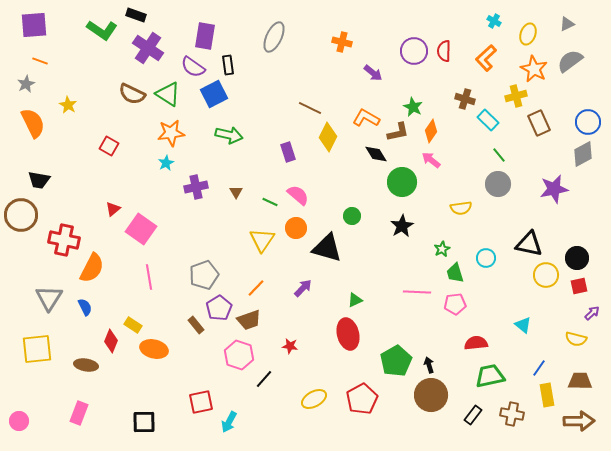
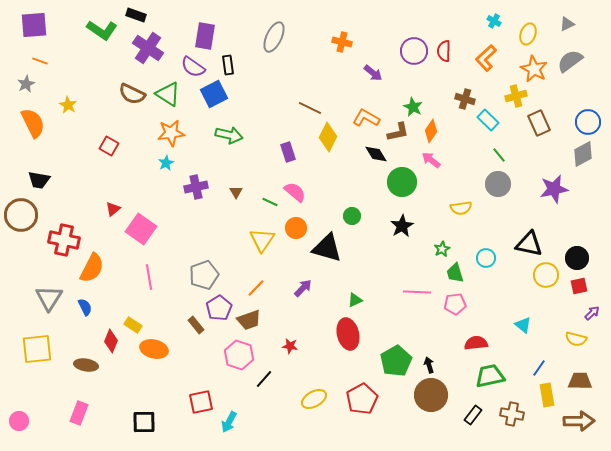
pink semicircle at (298, 195): moved 3 px left, 3 px up
